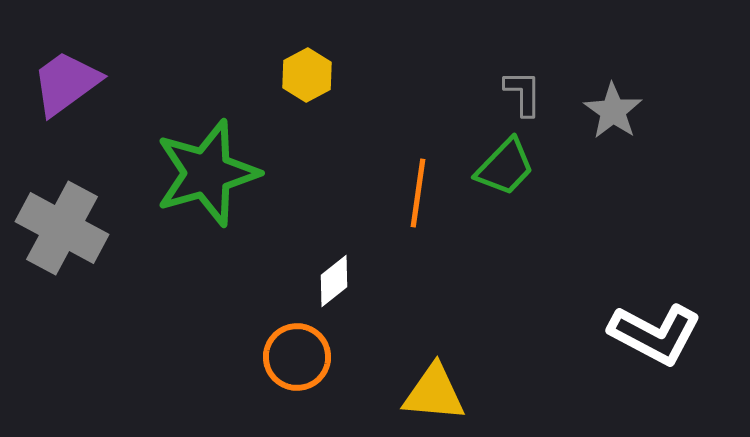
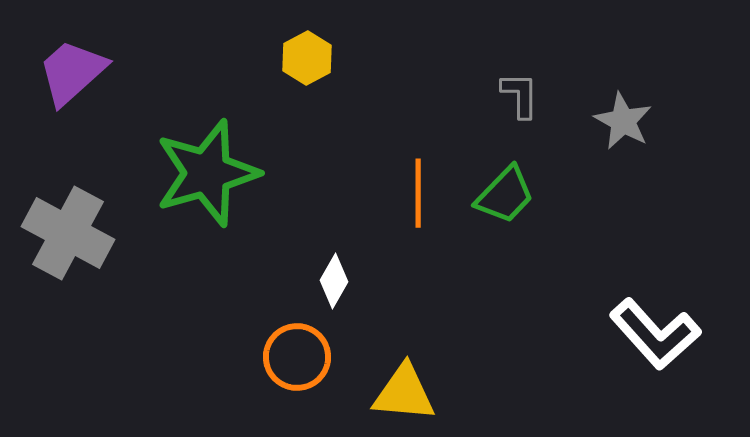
yellow hexagon: moved 17 px up
purple trapezoid: moved 6 px right, 11 px up; rotated 6 degrees counterclockwise
gray L-shape: moved 3 px left, 2 px down
gray star: moved 10 px right, 10 px down; rotated 6 degrees counterclockwise
green trapezoid: moved 28 px down
orange line: rotated 8 degrees counterclockwise
gray cross: moved 6 px right, 5 px down
white diamond: rotated 22 degrees counterclockwise
white L-shape: rotated 20 degrees clockwise
yellow triangle: moved 30 px left
